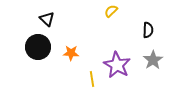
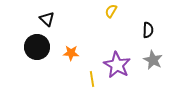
yellow semicircle: rotated 16 degrees counterclockwise
black circle: moved 1 px left
gray star: rotated 12 degrees counterclockwise
